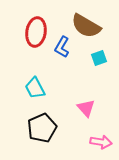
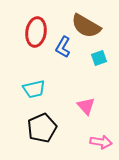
blue L-shape: moved 1 px right
cyan trapezoid: moved 1 px left, 1 px down; rotated 75 degrees counterclockwise
pink triangle: moved 2 px up
